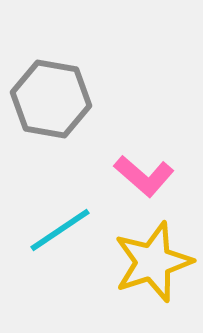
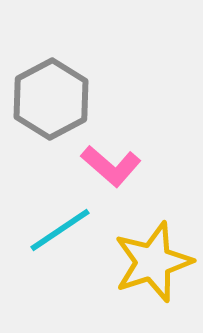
gray hexagon: rotated 22 degrees clockwise
pink L-shape: moved 33 px left, 10 px up
